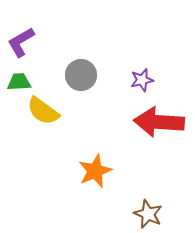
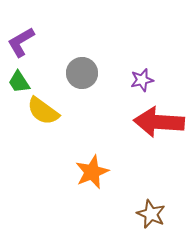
gray circle: moved 1 px right, 2 px up
green trapezoid: rotated 120 degrees counterclockwise
orange star: moved 3 px left, 1 px down
brown star: moved 3 px right
